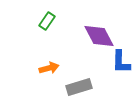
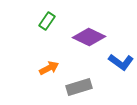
purple diamond: moved 10 px left, 1 px down; rotated 36 degrees counterclockwise
blue L-shape: rotated 55 degrees counterclockwise
orange arrow: rotated 12 degrees counterclockwise
